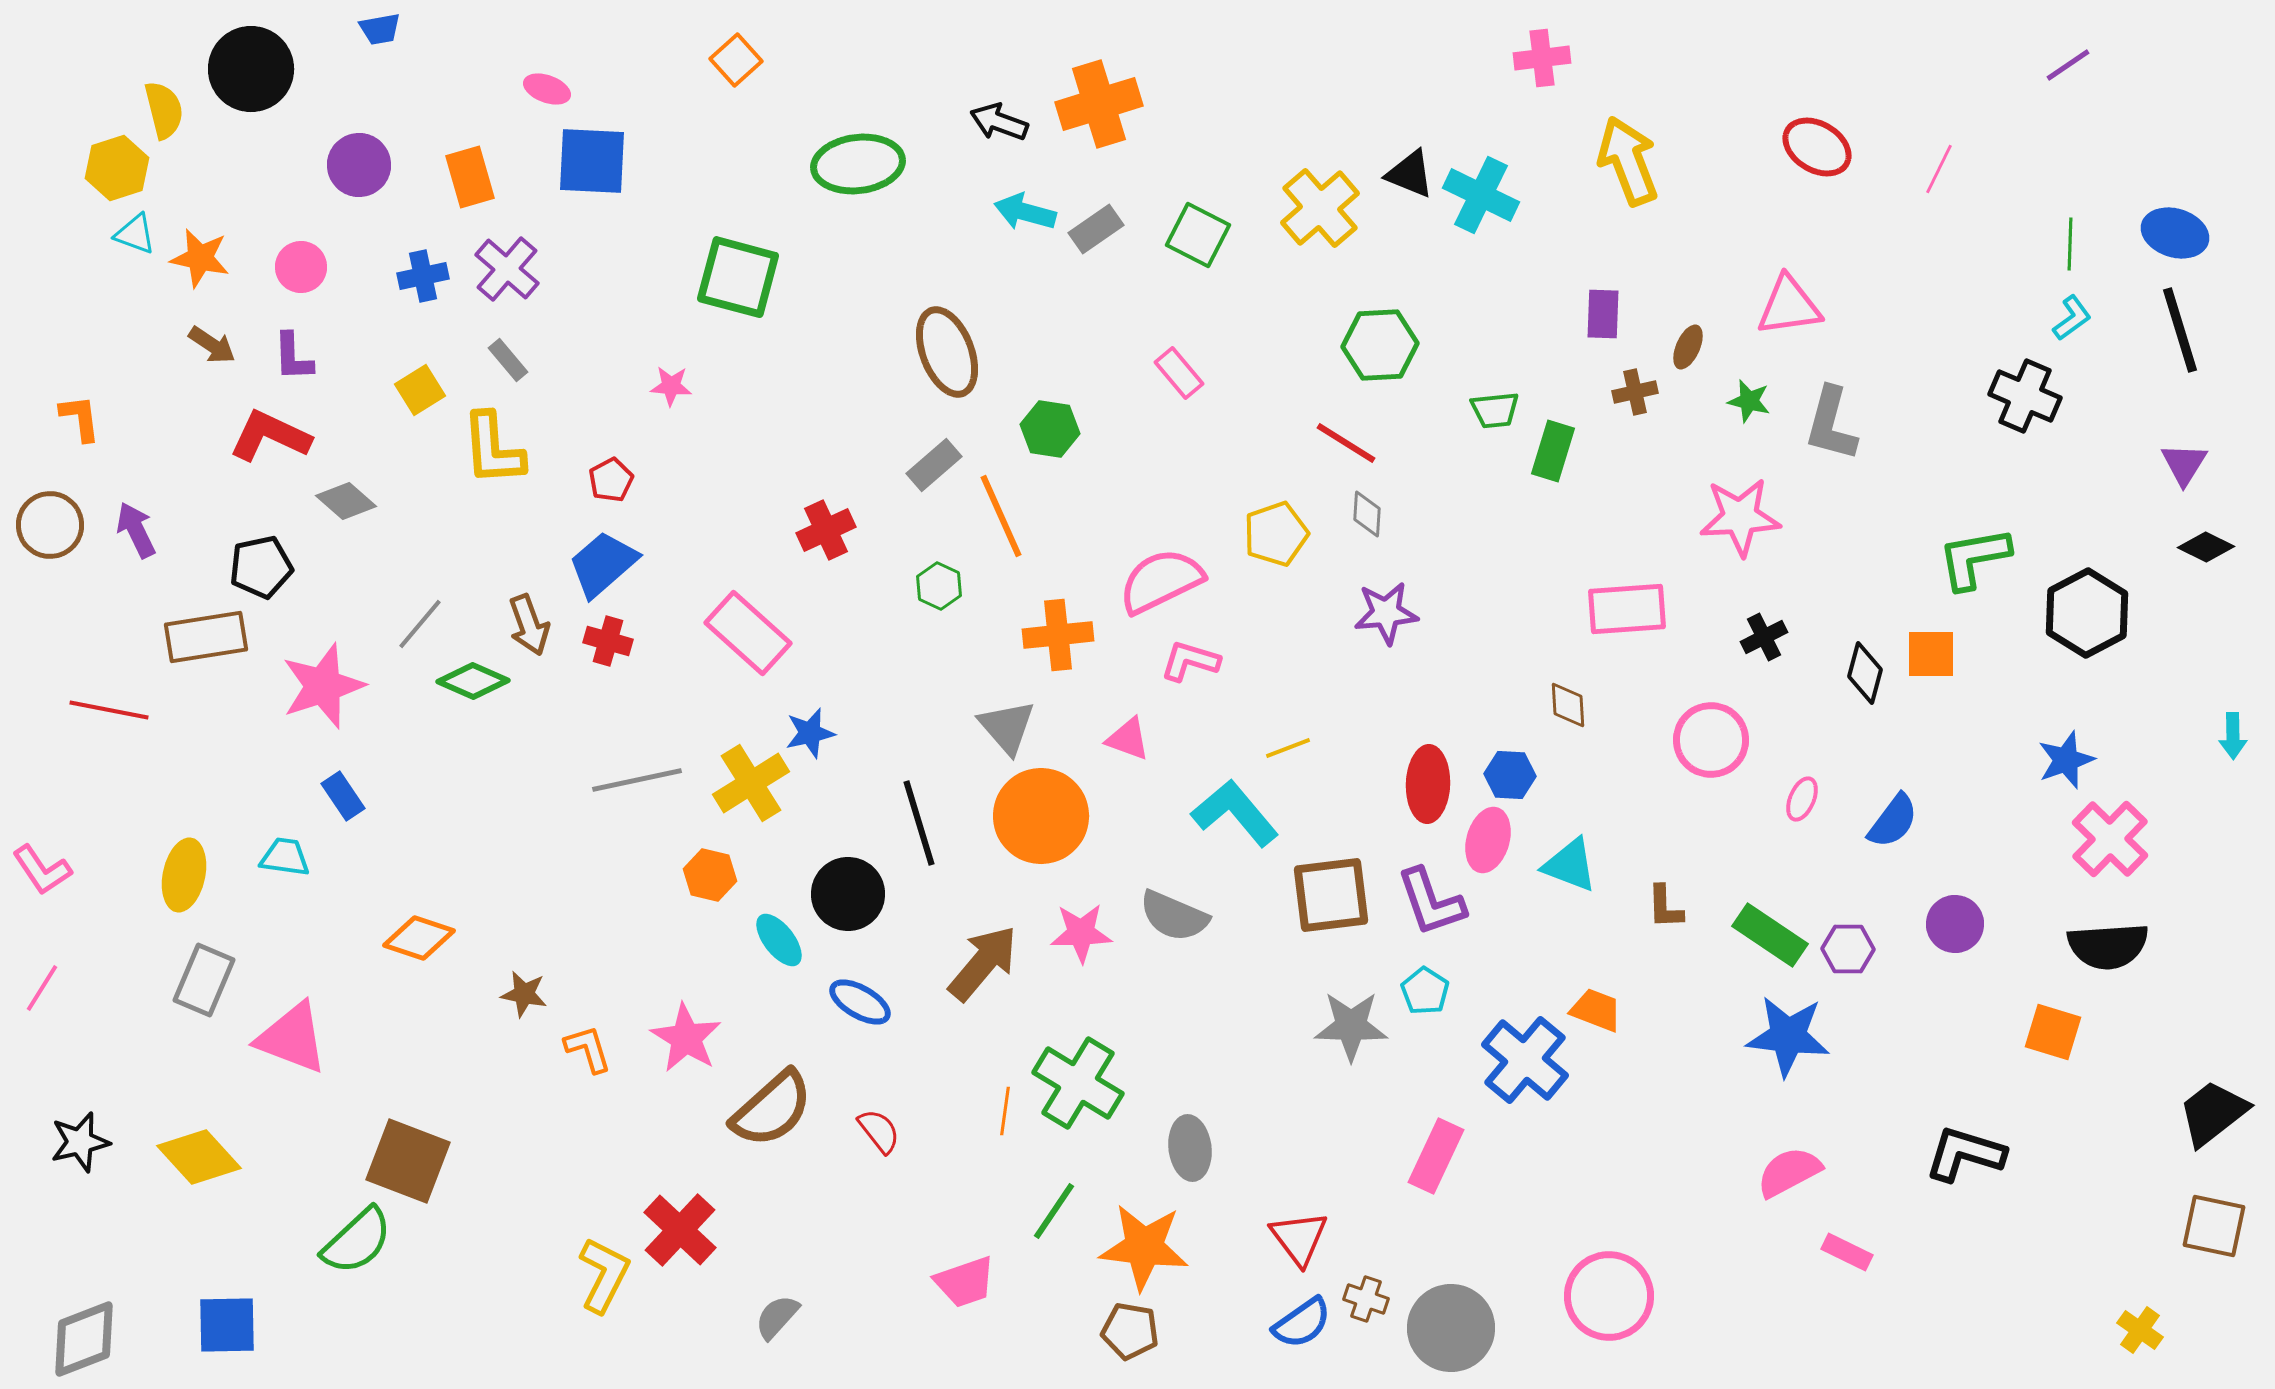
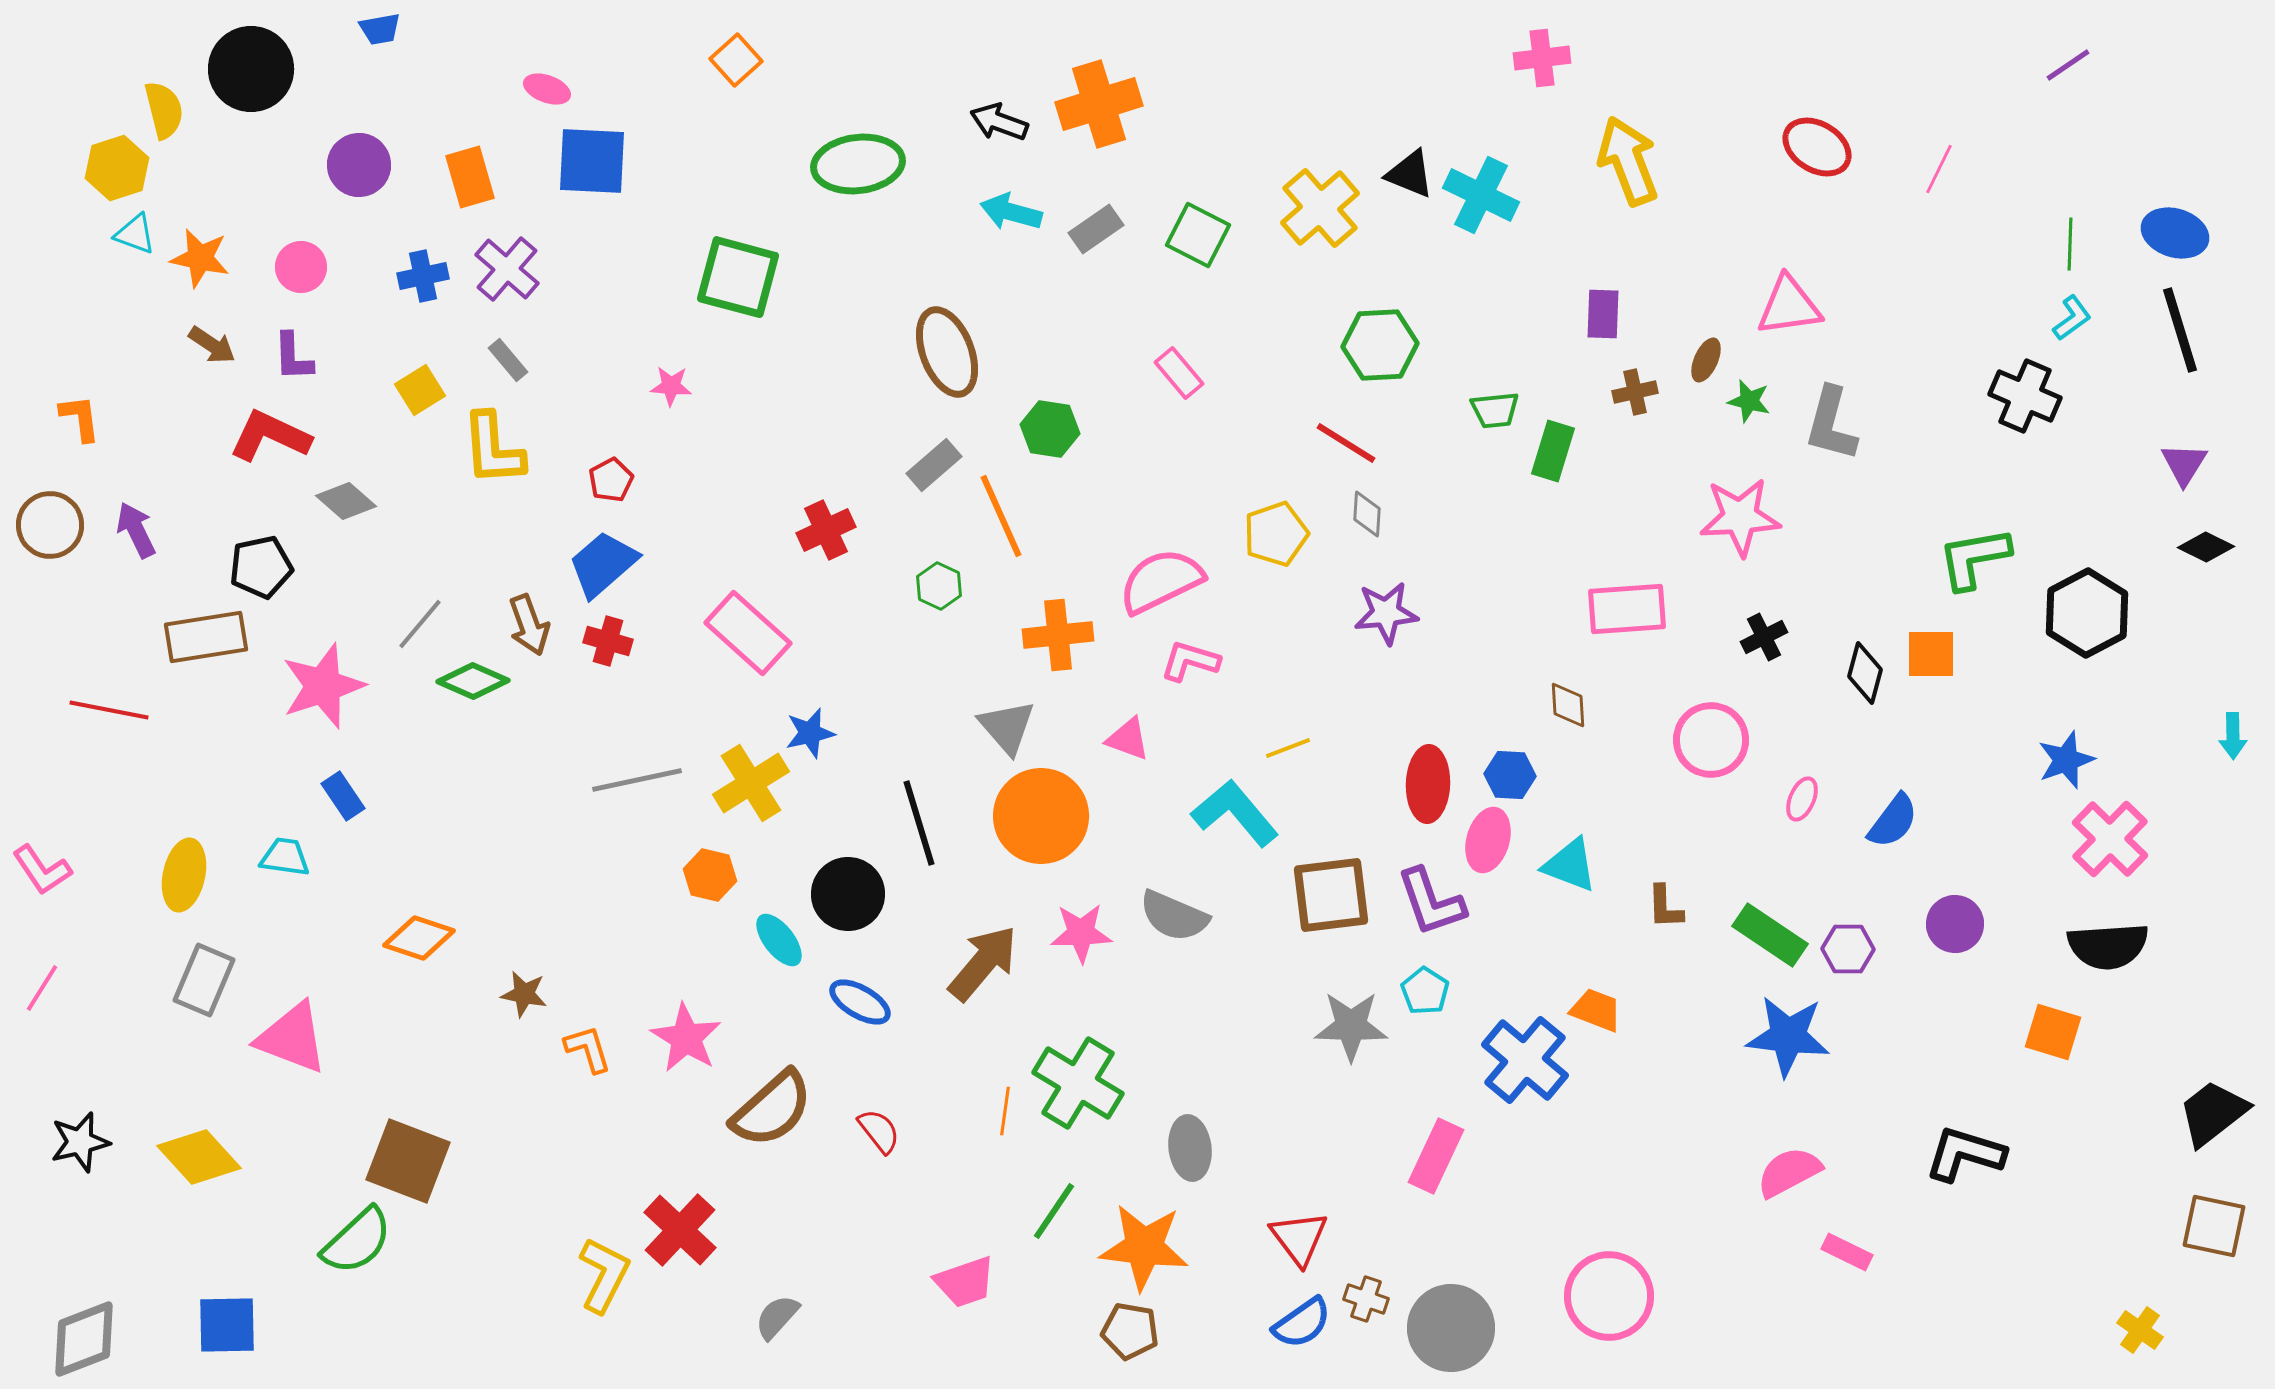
cyan arrow at (1025, 212): moved 14 px left
brown ellipse at (1688, 347): moved 18 px right, 13 px down
